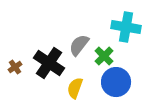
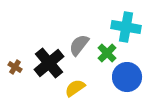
green cross: moved 3 px right, 3 px up
black cross: rotated 16 degrees clockwise
brown cross: rotated 24 degrees counterclockwise
blue circle: moved 11 px right, 5 px up
yellow semicircle: rotated 35 degrees clockwise
